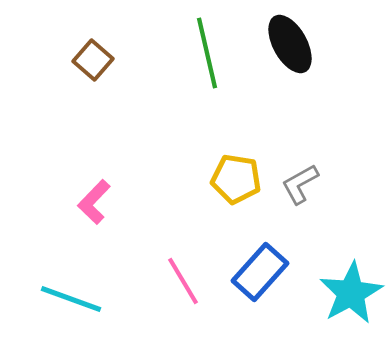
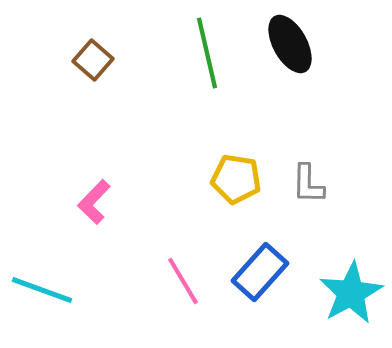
gray L-shape: moved 8 px right; rotated 60 degrees counterclockwise
cyan line: moved 29 px left, 9 px up
